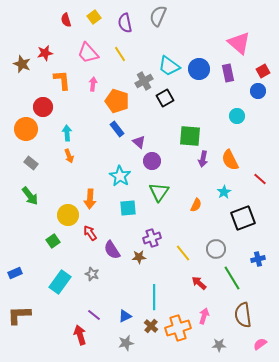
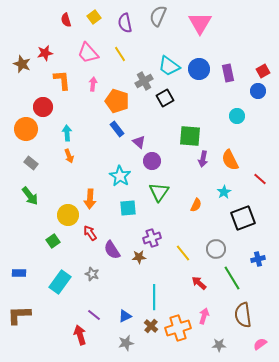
pink triangle at (239, 43): moved 39 px left, 20 px up; rotated 20 degrees clockwise
blue rectangle at (15, 273): moved 4 px right; rotated 24 degrees clockwise
